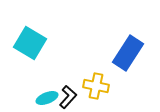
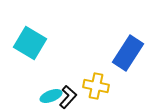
cyan ellipse: moved 4 px right, 2 px up
